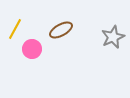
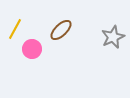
brown ellipse: rotated 15 degrees counterclockwise
